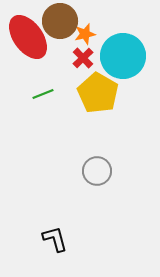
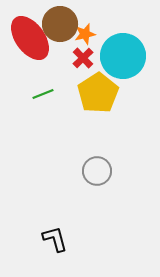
brown circle: moved 3 px down
red ellipse: moved 2 px right, 1 px down
yellow pentagon: rotated 9 degrees clockwise
